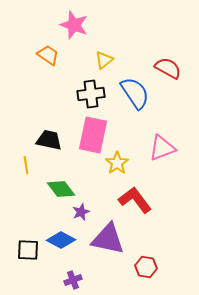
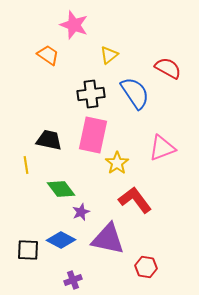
yellow triangle: moved 5 px right, 5 px up
